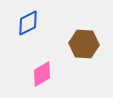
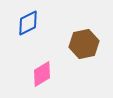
brown hexagon: rotated 16 degrees counterclockwise
